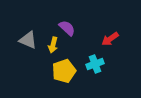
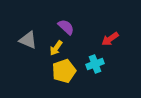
purple semicircle: moved 1 px left, 1 px up
yellow arrow: moved 3 px right, 3 px down; rotated 21 degrees clockwise
